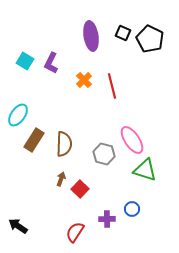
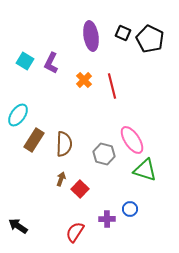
blue circle: moved 2 px left
